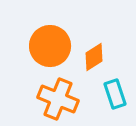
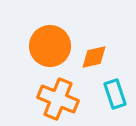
orange diamond: rotated 20 degrees clockwise
